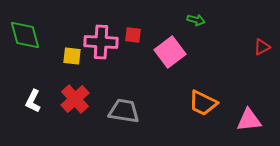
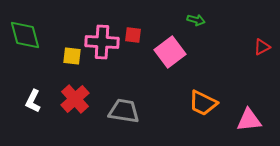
pink cross: moved 1 px right
